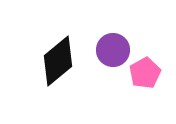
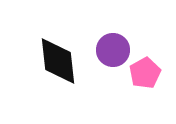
black diamond: rotated 57 degrees counterclockwise
